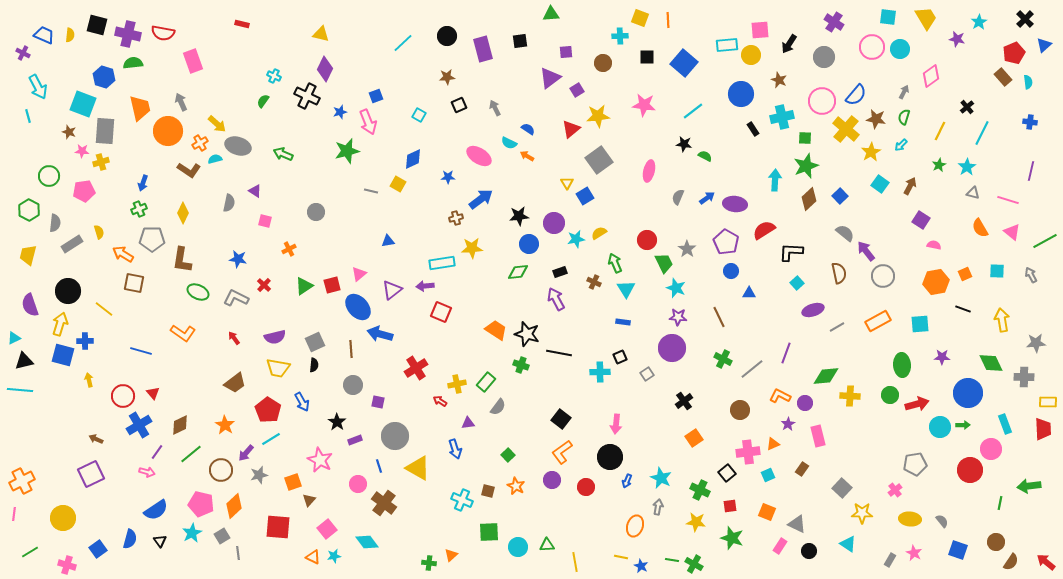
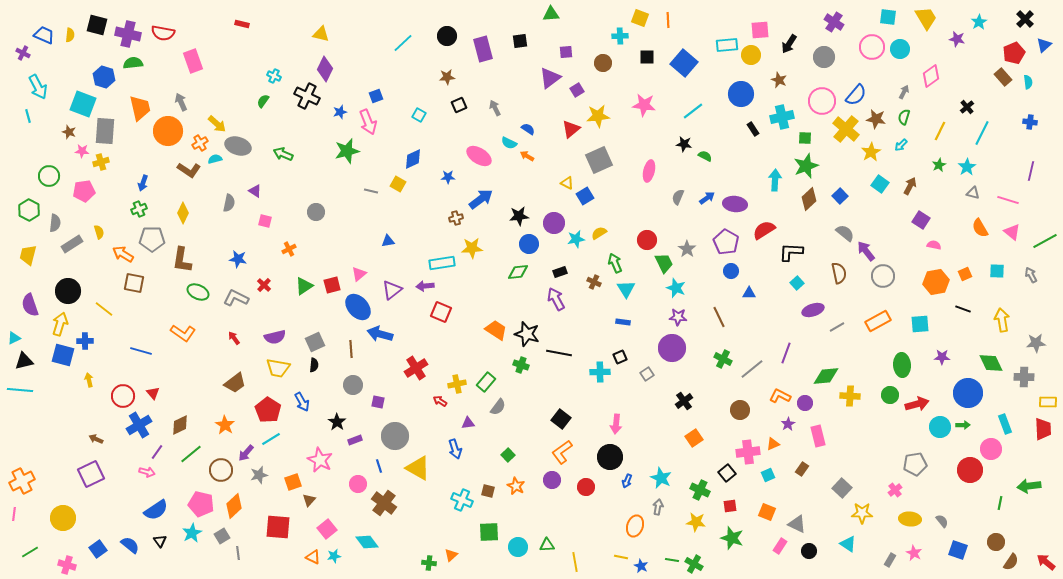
gray square at (599, 160): rotated 12 degrees clockwise
yellow triangle at (567, 183): rotated 32 degrees counterclockwise
blue semicircle at (130, 539): moved 6 px down; rotated 66 degrees counterclockwise
